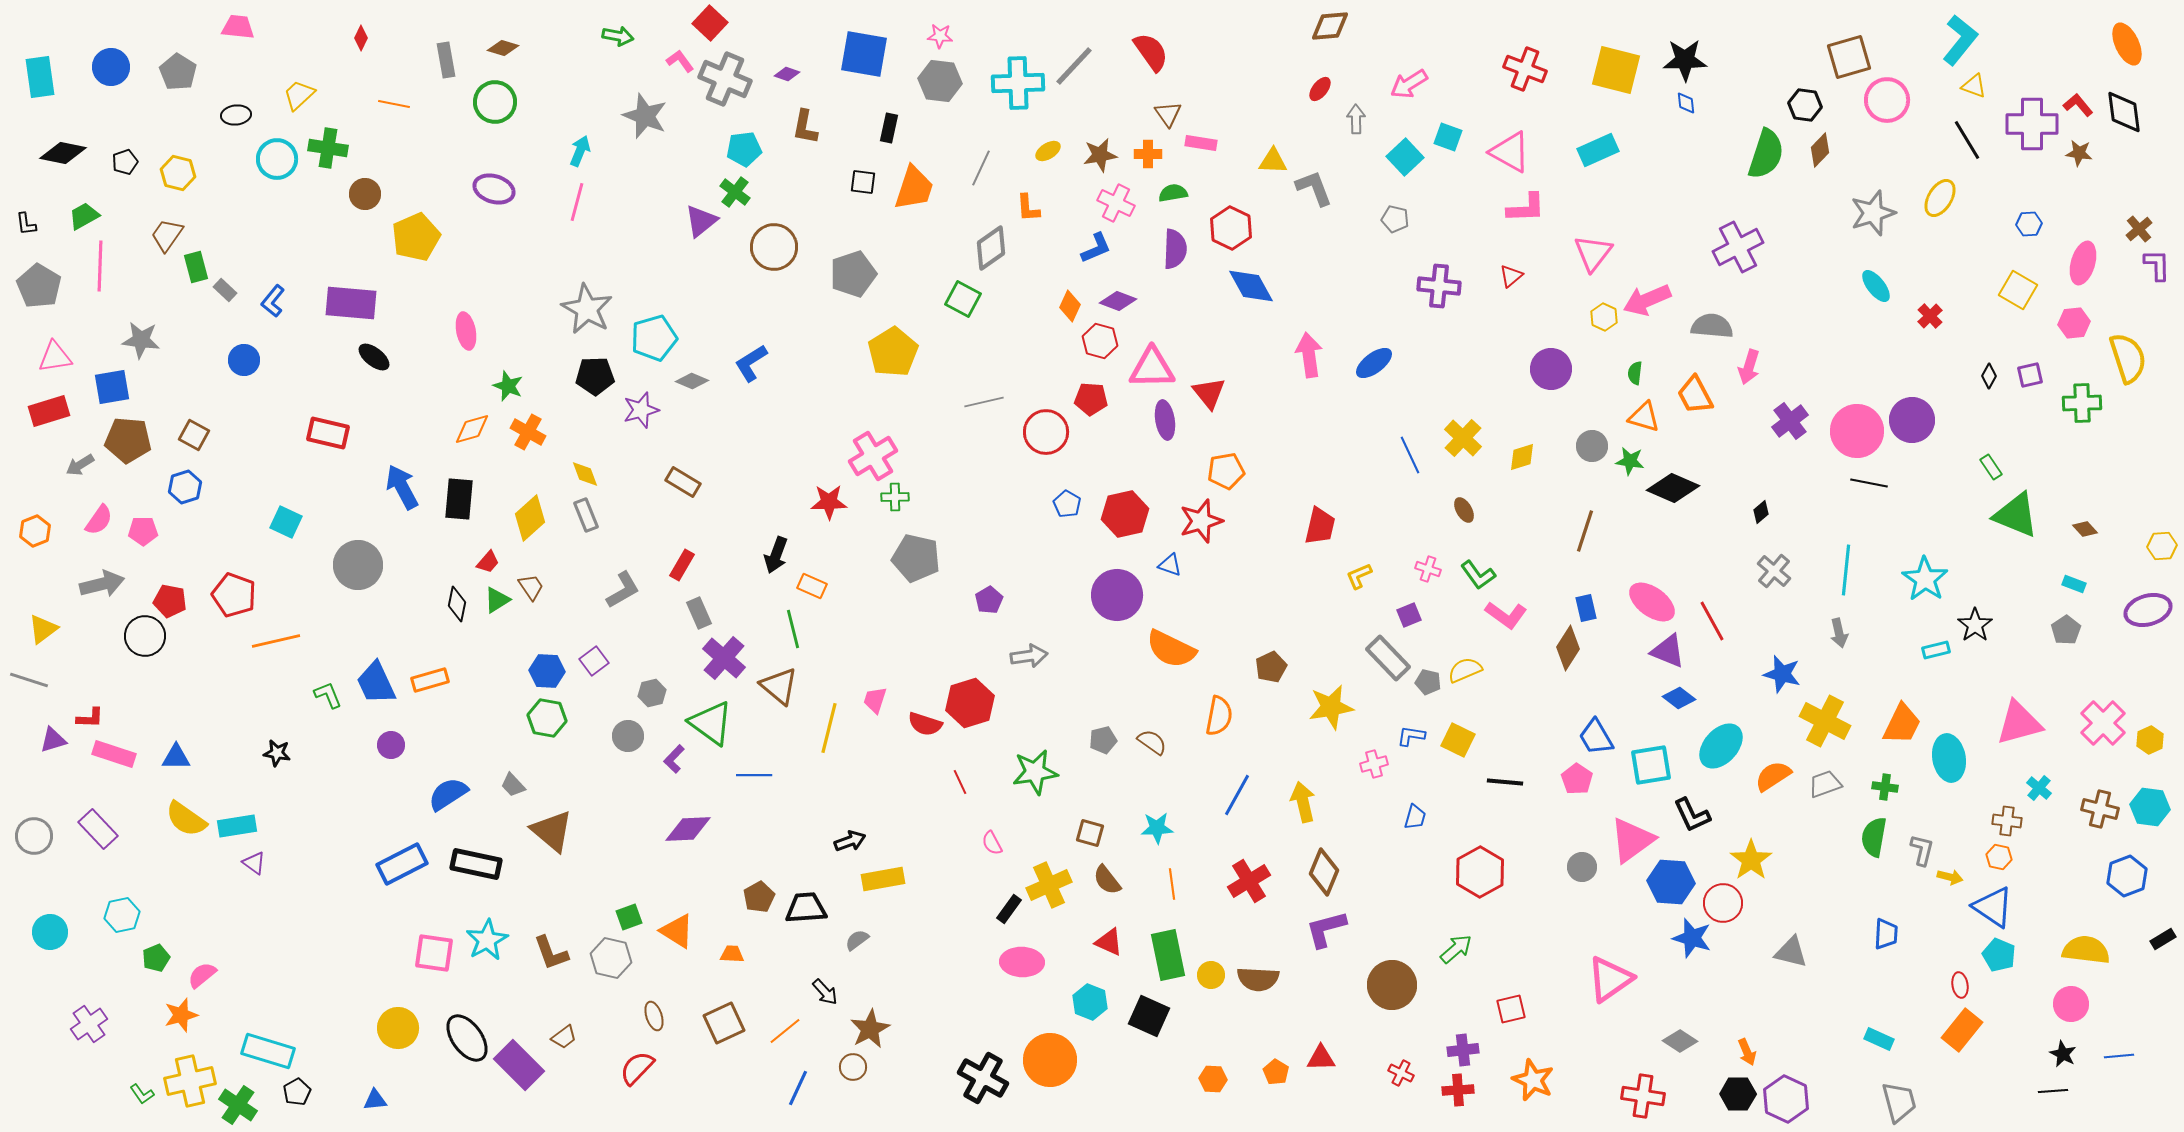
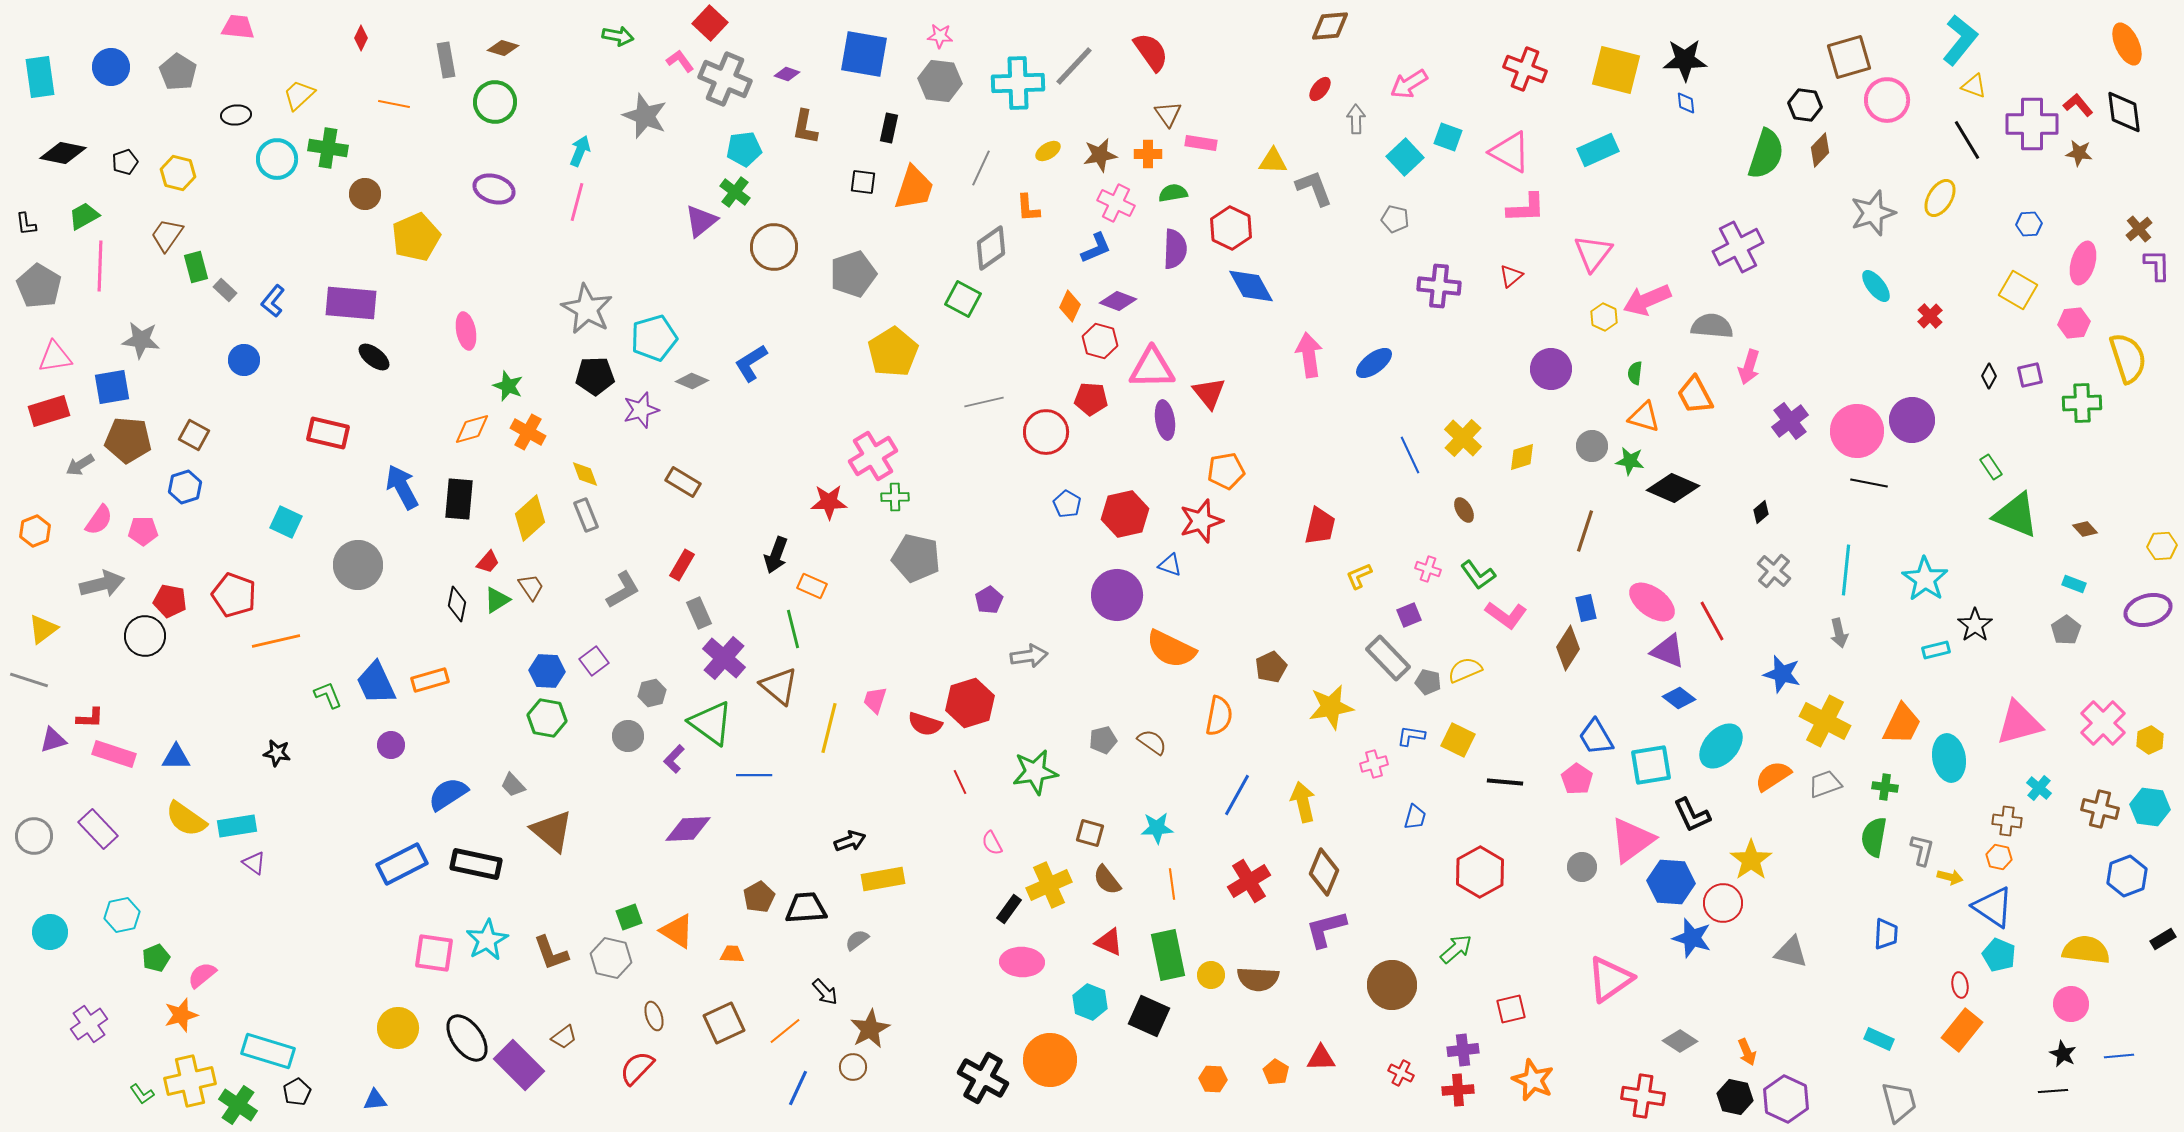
black hexagon at (1738, 1094): moved 3 px left, 3 px down; rotated 12 degrees clockwise
